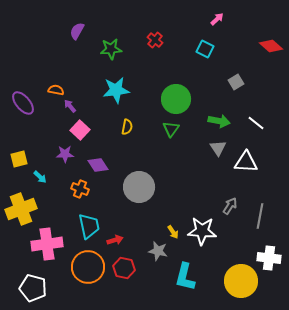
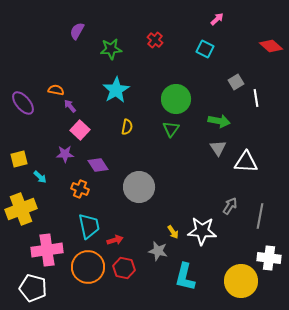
cyan star: rotated 24 degrees counterclockwise
white line: moved 25 px up; rotated 42 degrees clockwise
pink cross: moved 6 px down
